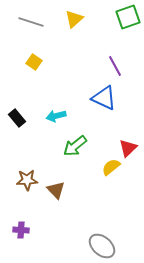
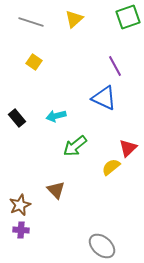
brown star: moved 7 px left, 25 px down; rotated 20 degrees counterclockwise
